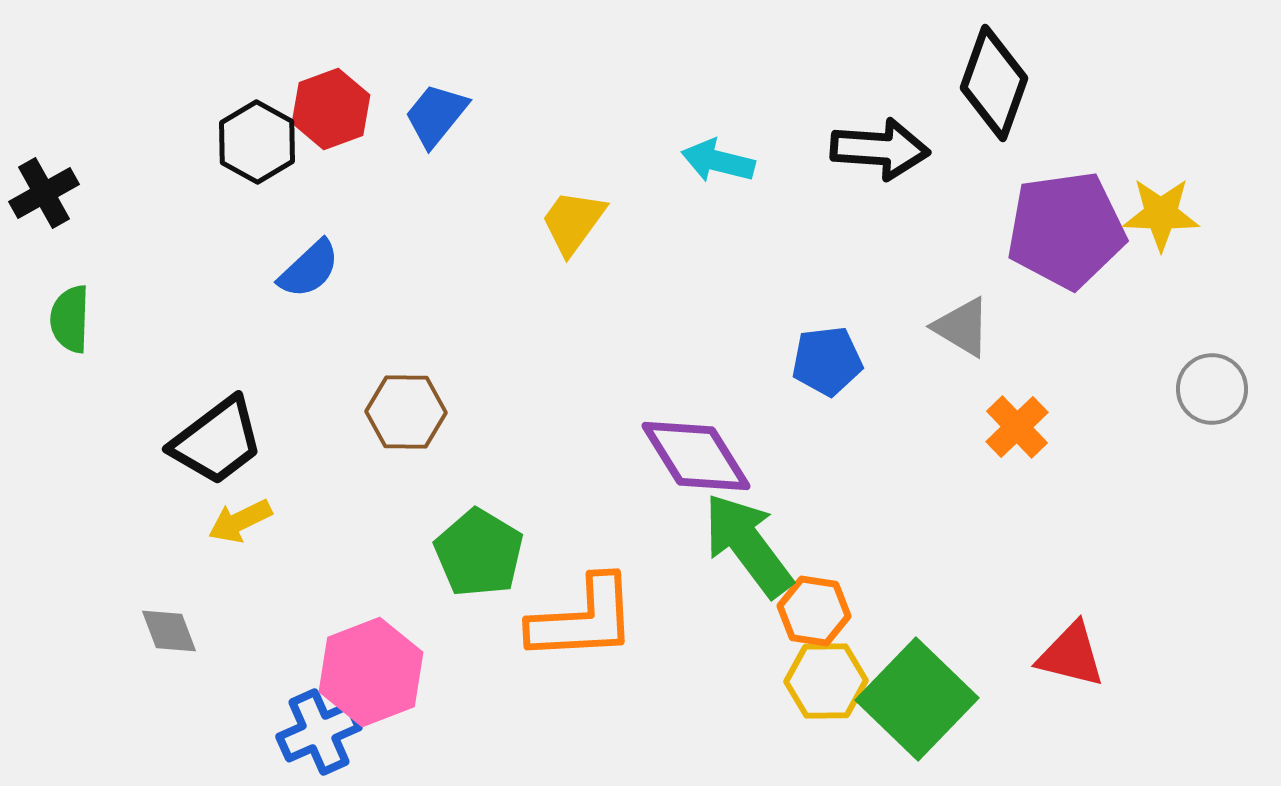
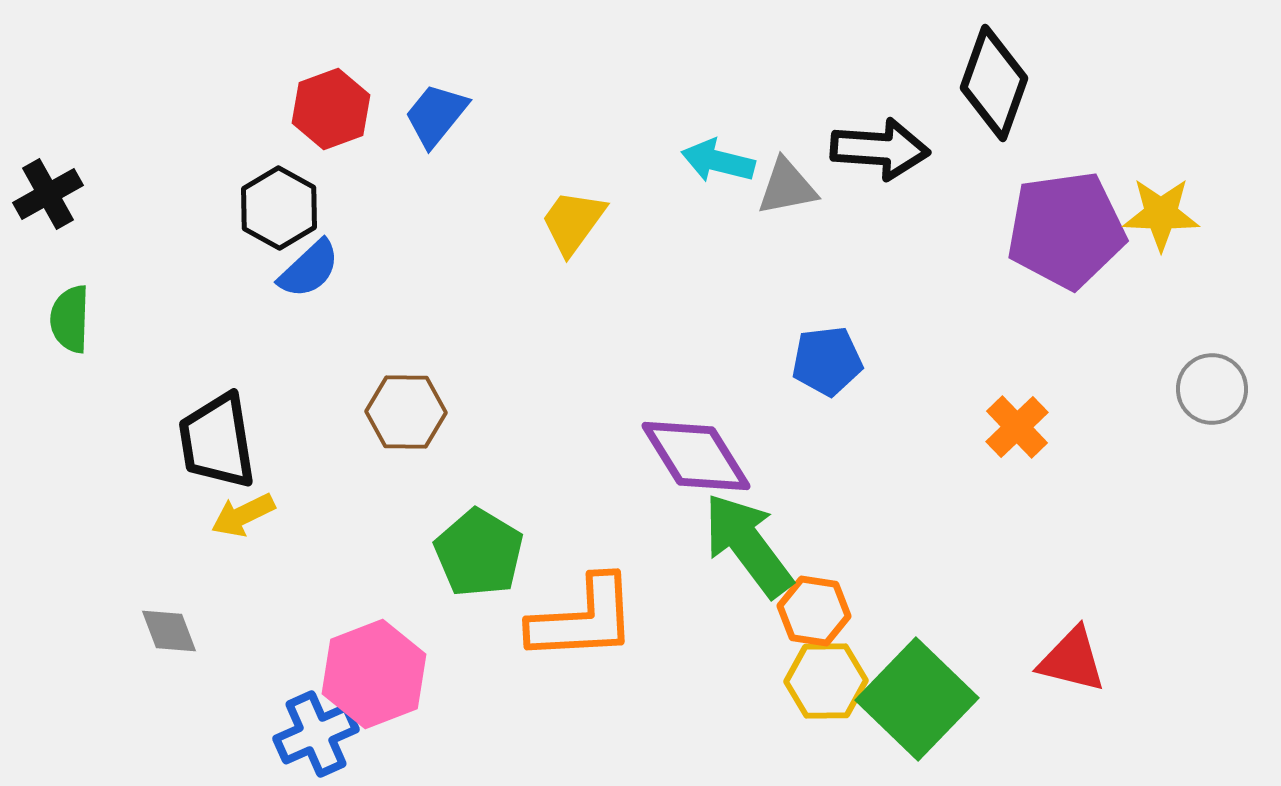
black hexagon: moved 22 px right, 66 px down
black cross: moved 4 px right, 1 px down
gray triangle: moved 175 px left, 140 px up; rotated 42 degrees counterclockwise
black trapezoid: rotated 118 degrees clockwise
yellow arrow: moved 3 px right, 6 px up
red triangle: moved 1 px right, 5 px down
pink hexagon: moved 3 px right, 2 px down
blue cross: moved 3 px left, 2 px down
